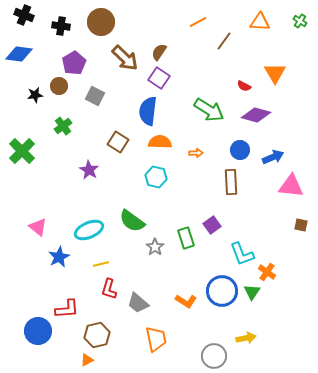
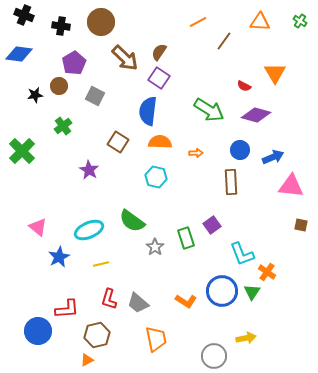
red L-shape at (109, 289): moved 10 px down
